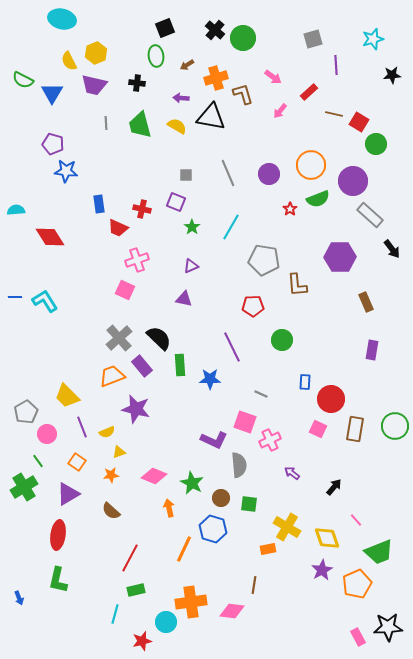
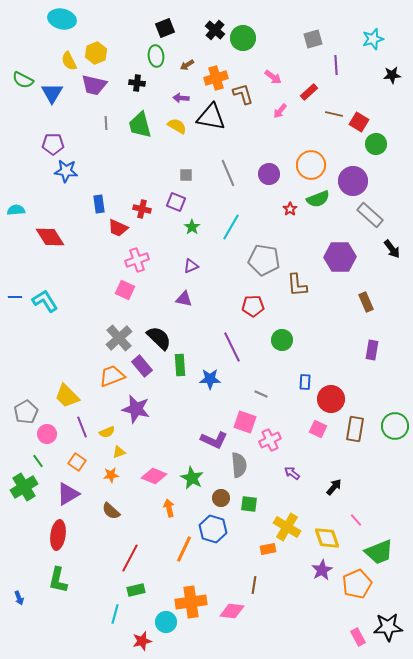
purple pentagon at (53, 144): rotated 15 degrees counterclockwise
green star at (192, 483): moved 5 px up
